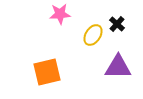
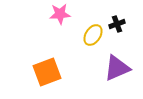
black cross: rotated 28 degrees clockwise
purple triangle: moved 1 px left, 1 px down; rotated 24 degrees counterclockwise
orange square: rotated 8 degrees counterclockwise
